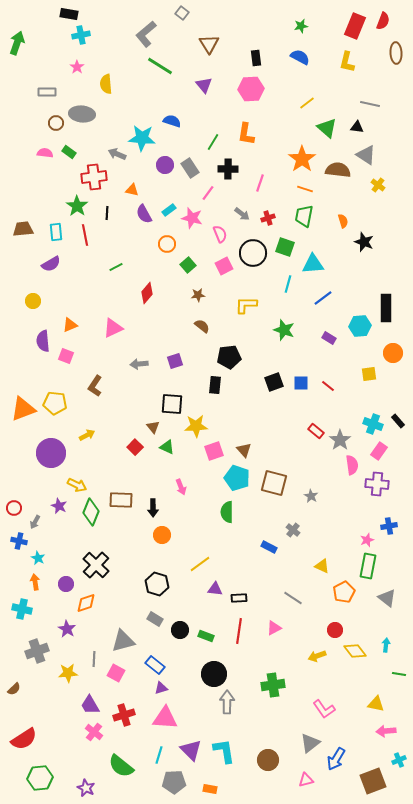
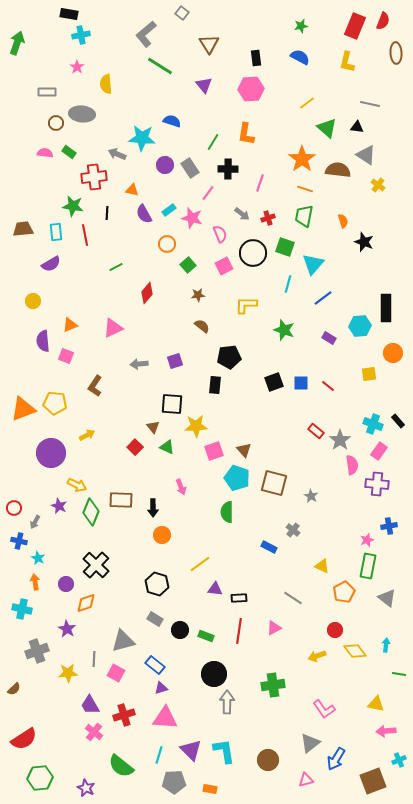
green star at (77, 206): moved 4 px left; rotated 25 degrees counterclockwise
cyan triangle at (313, 264): rotated 45 degrees counterclockwise
